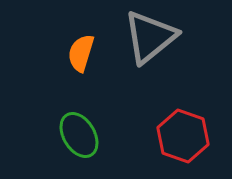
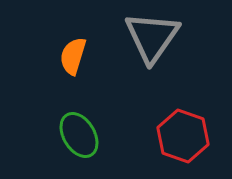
gray triangle: moved 2 px right; rotated 16 degrees counterclockwise
orange semicircle: moved 8 px left, 3 px down
